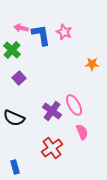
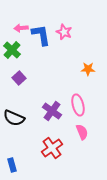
pink arrow: rotated 16 degrees counterclockwise
orange star: moved 4 px left, 5 px down
pink ellipse: moved 4 px right; rotated 15 degrees clockwise
blue rectangle: moved 3 px left, 2 px up
